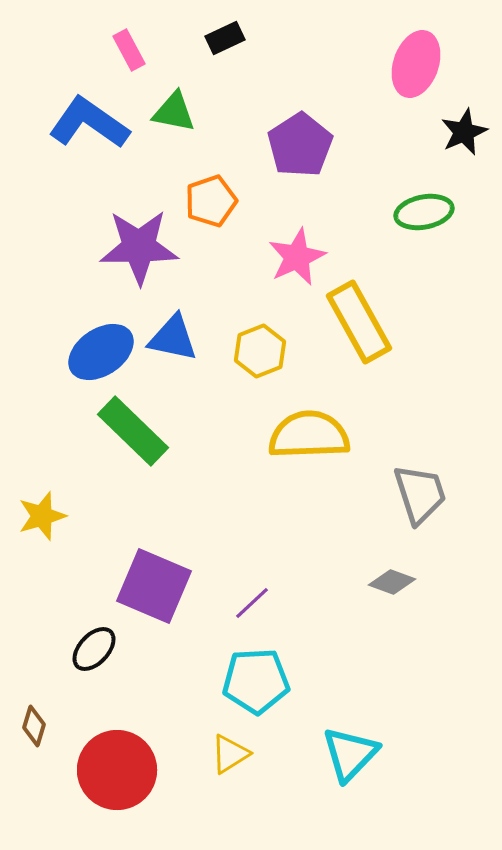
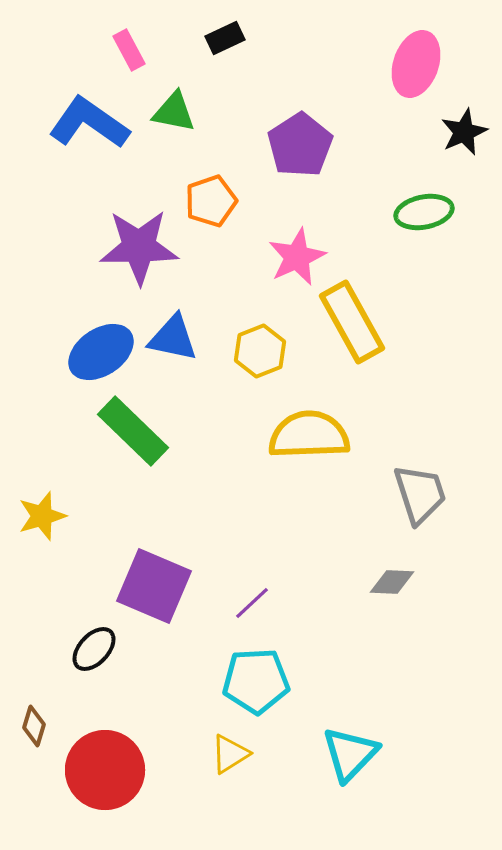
yellow rectangle: moved 7 px left
gray diamond: rotated 18 degrees counterclockwise
red circle: moved 12 px left
